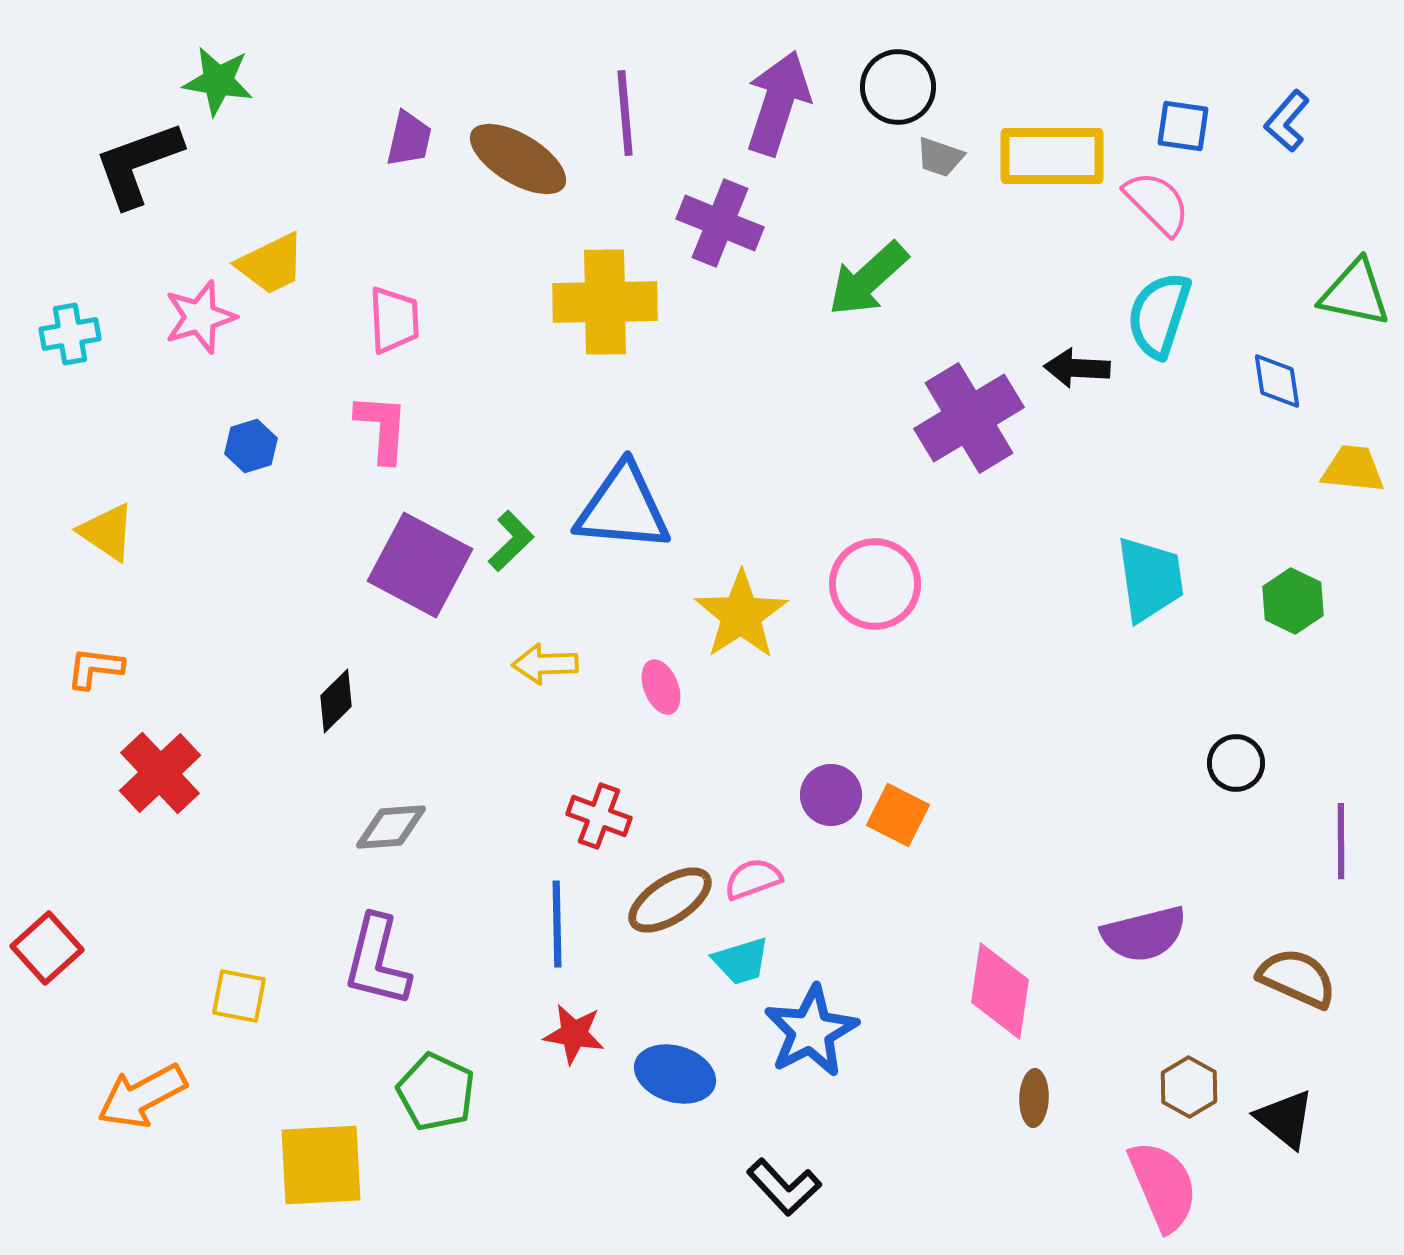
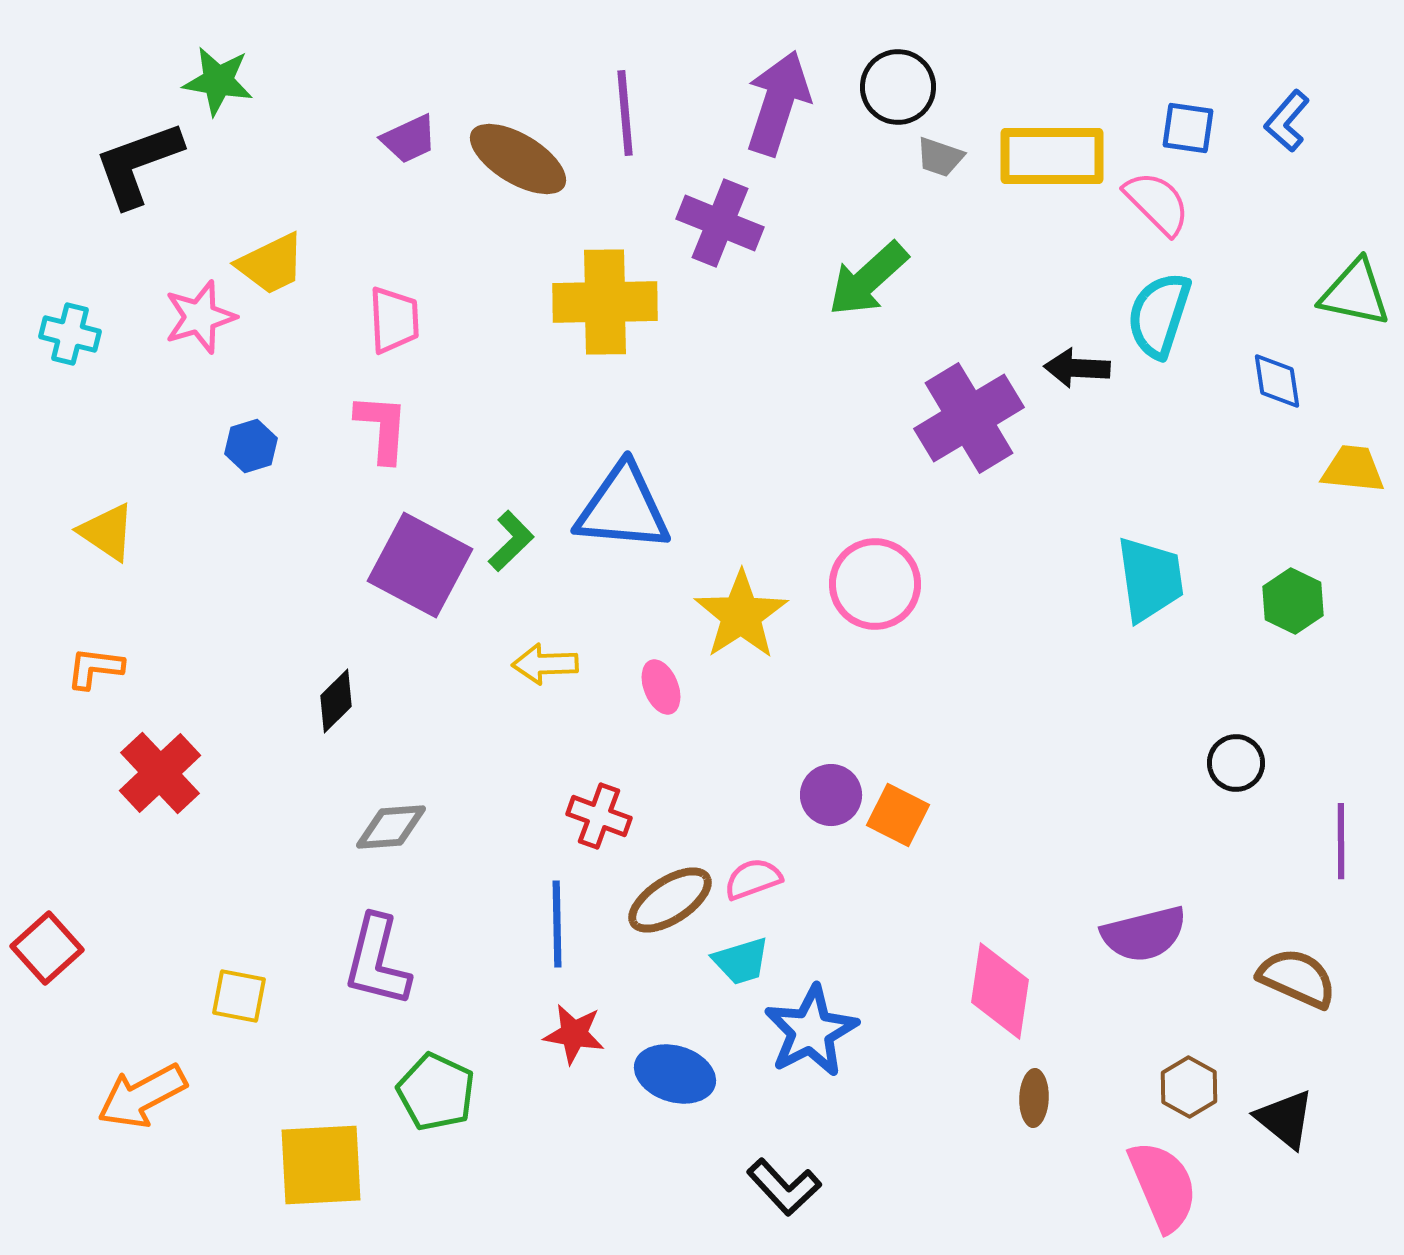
blue square at (1183, 126): moved 5 px right, 2 px down
purple trapezoid at (409, 139): rotated 52 degrees clockwise
cyan cross at (70, 334): rotated 24 degrees clockwise
